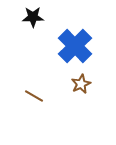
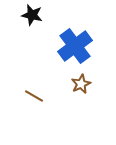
black star: moved 1 px left, 2 px up; rotated 15 degrees clockwise
blue cross: rotated 8 degrees clockwise
